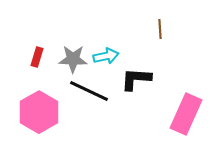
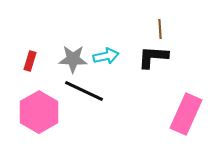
red rectangle: moved 7 px left, 4 px down
black L-shape: moved 17 px right, 22 px up
black line: moved 5 px left
